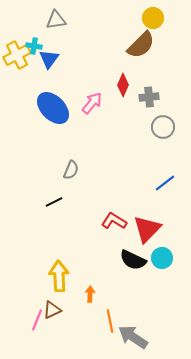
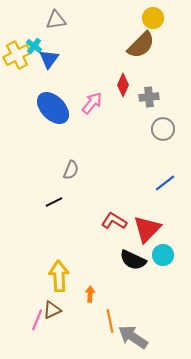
cyan cross: rotated 28 degrees clockwise
gray circle: moved 2 px down
cyan circle: moved 1 px right, 3 px up
